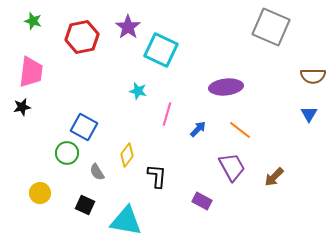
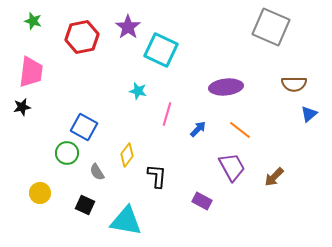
brown semicircle: moved 19 px left, 8 px down
blue triangle: rotated 18 degrees clockwise
